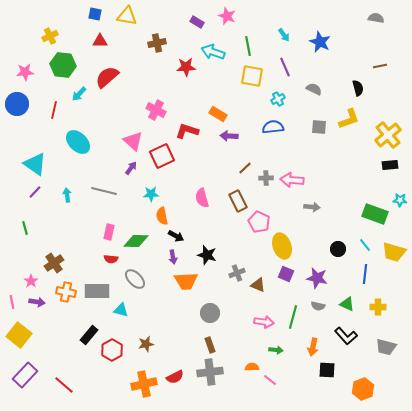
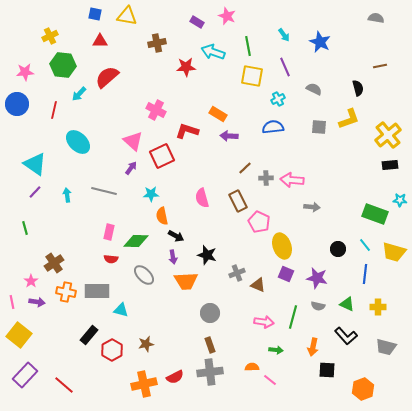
gray ellipse at (135, 279): moved 9 px right, 4 px up
